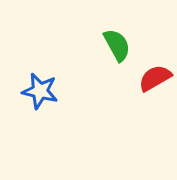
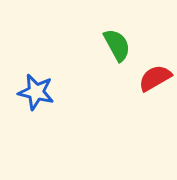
blue star: moved 4 px left, 1 px down
